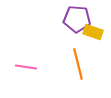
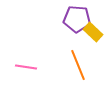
yellow rectangle: rotated 24 degrees clockwise
orange line: moved 1 px down; rotated 8 degrees counterclockwise
